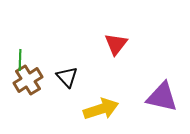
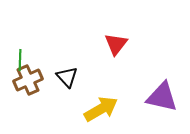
brown cross: rotated 8 degrees clockwise
yellow arrow: rotated 12 degrees counterclockwise
